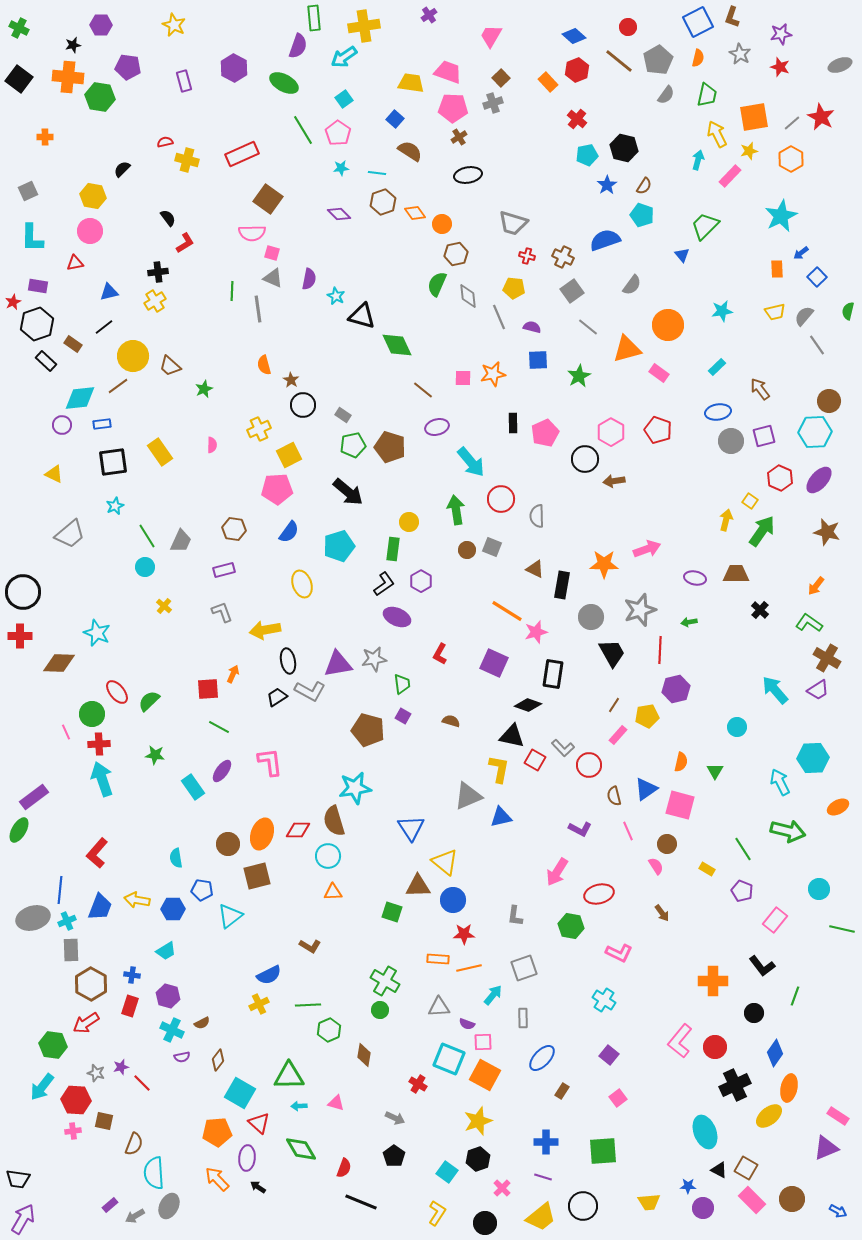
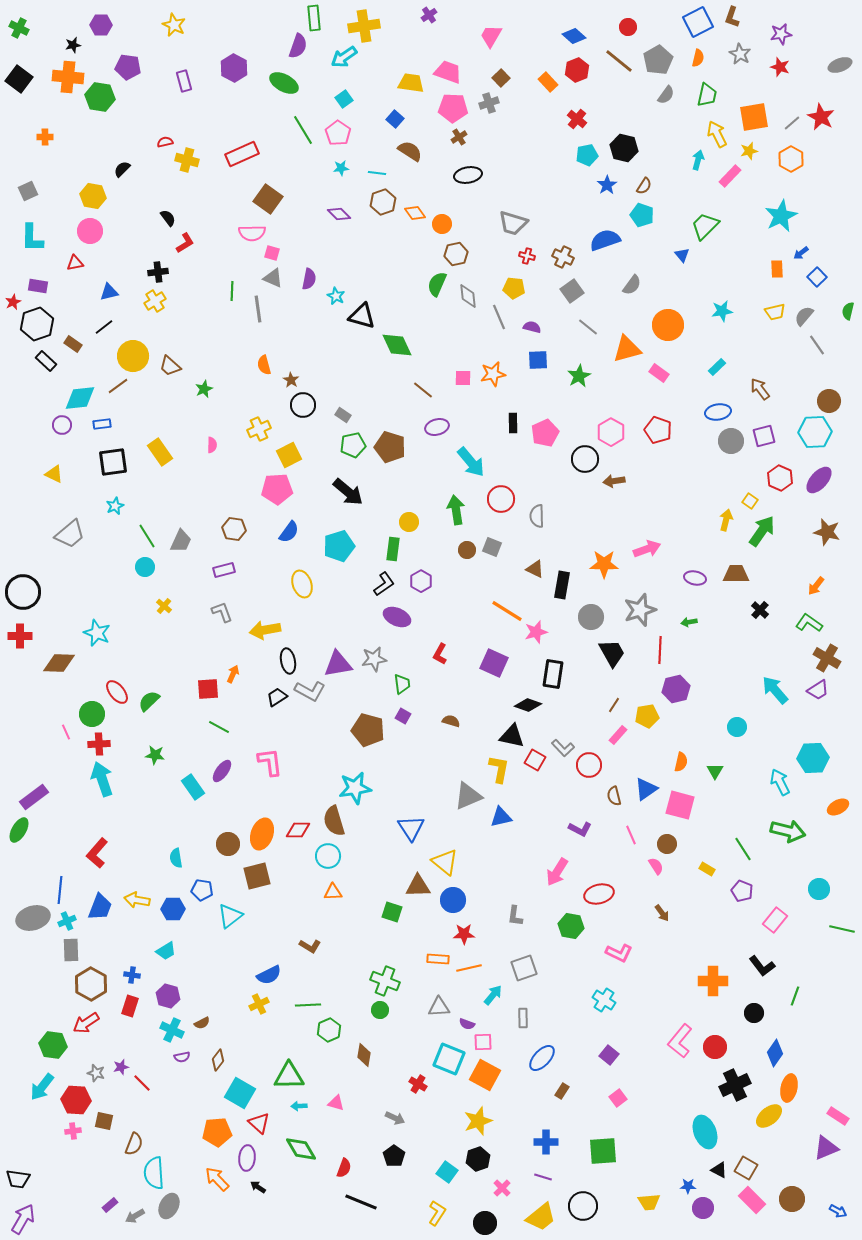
gray cross at (493, 103): moved 4 px left
pink line at (628, 831): moved 3 px right, 4 px down
green cross at (385, 981): rotated 8 degrees counterclockwise
